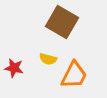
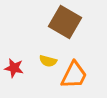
brown square: moved 3 px right
yellow semicircle: moved 2 px down
